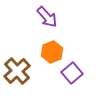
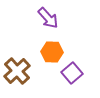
purple arrow: moved 1 px right, 1 px down
orange hexagon: rotated 25 degrees clockwise
